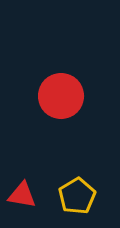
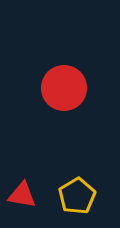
red circle: moved 3 px right, 8 px up
